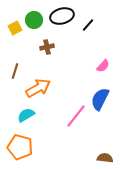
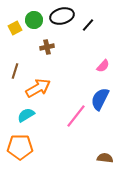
orange pentagon: rotated 15 degrees counterclockwise
